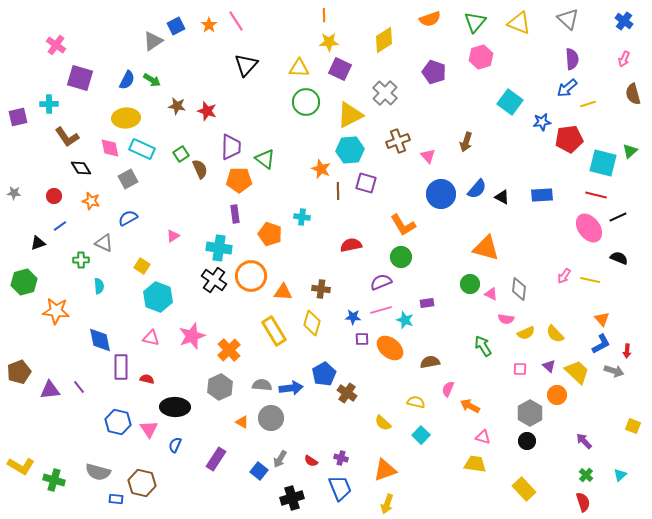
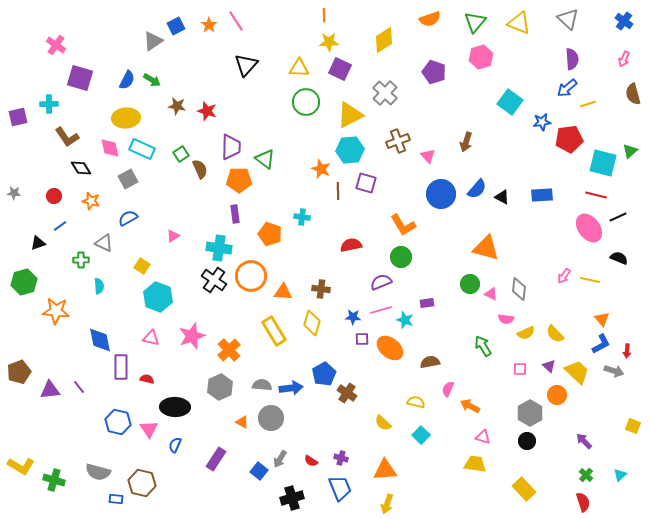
orange triangle at (385, 470): rotated 15 degrees clockwise
